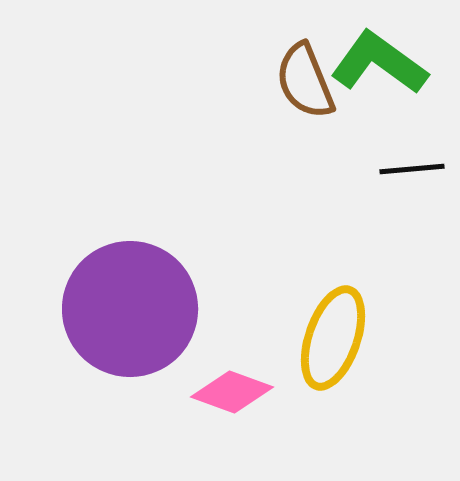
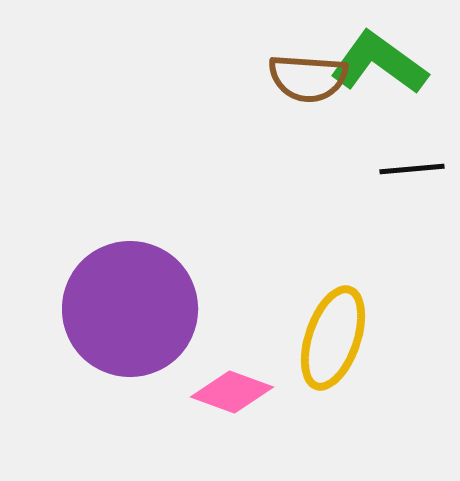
brown semicircle: moved 3 px right, 3 px up; rotated 64 degrees counterclockwise
